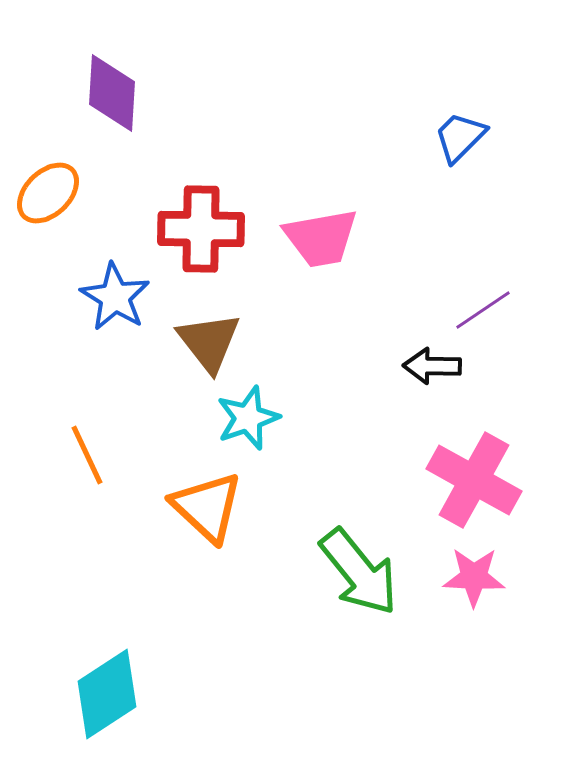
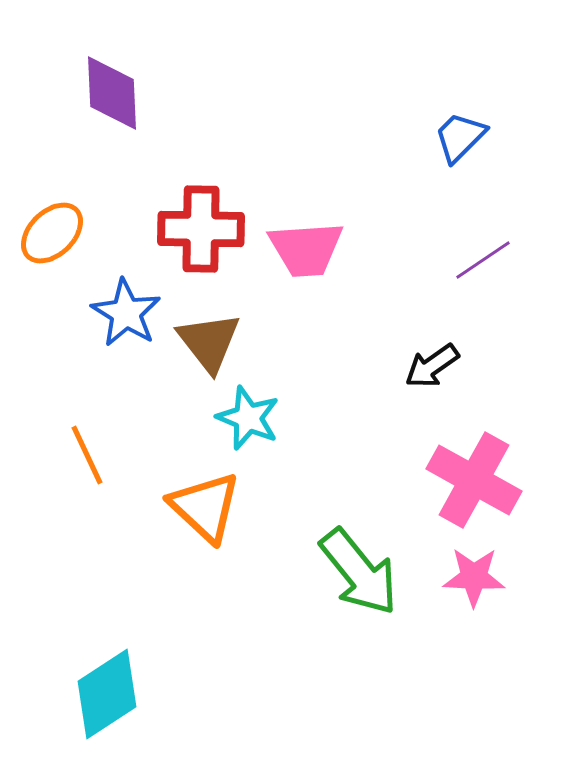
purple diamond: rotated 6 degrees counterclockwise
orange ellipse: moved 4 px right, 40 px down
pink trapezoid: moved 15 px left, 11 px down; rotated 6 degrees clockwise
blue star: moved 11 px right, 16 px down
purple line: moved 50 px up
black arrow: rotated 36 degrees counterclockwise
cyan star: rotated 30 degrees counterclockwise
orange triangle: moved 2 px left
